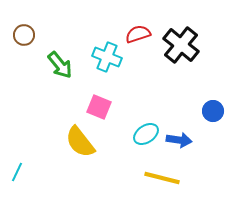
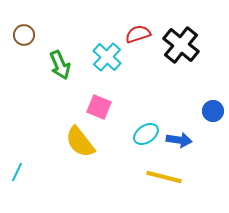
cyan cross: rotated 20 degrees clockwise
green arrow: rotated 16 degrees clockwise
yellow line: moved 2 px right, 1 px up
